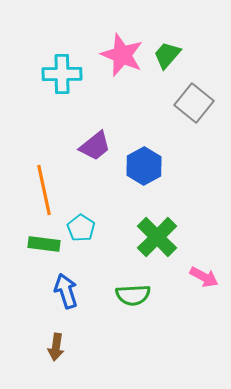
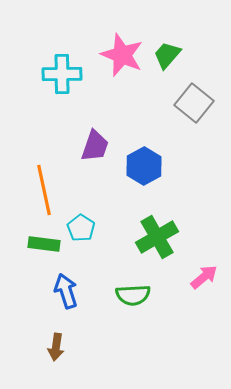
purple trapezoid: rotated 32 degrees counterclockwise
green cross: rotated 15 degrees clockwise
pink arrow: rotated 68 degrees counterclockwise
